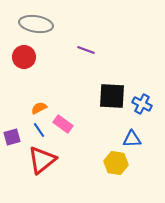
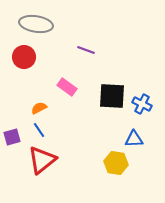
pink rectangle: moved 4 px right, 37 px up
blue triangle: moved 2 px right
